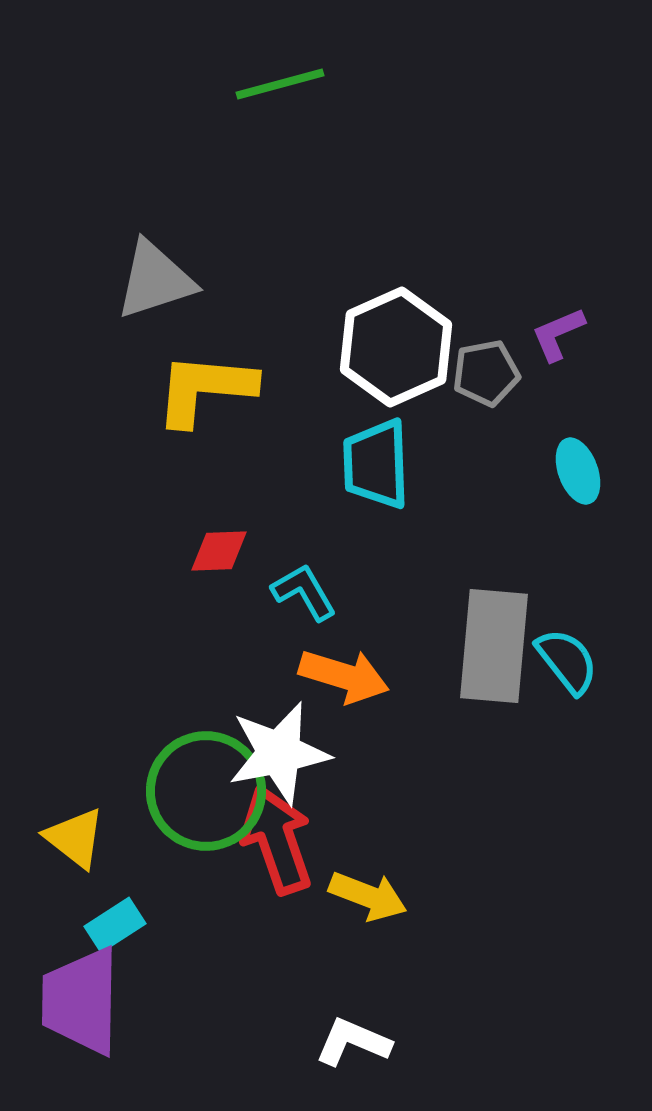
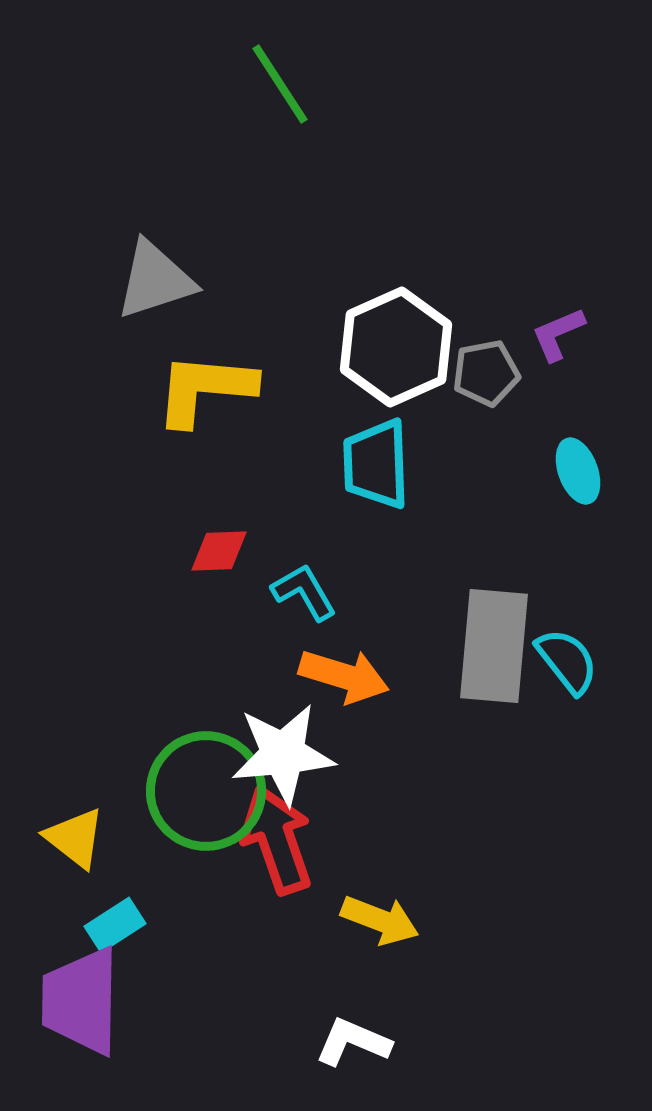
green line: rotated 72 degrees clockwise
white star: moved 4 px right, 1 px down; rotated 6 degrees clockwise
yellow arrow: moved 12 px right, 24 px down
